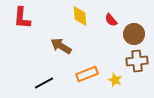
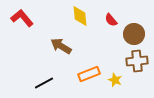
red L-shape: rotated 135 degrees clockwise
orange rectangle: moved 2 px right
